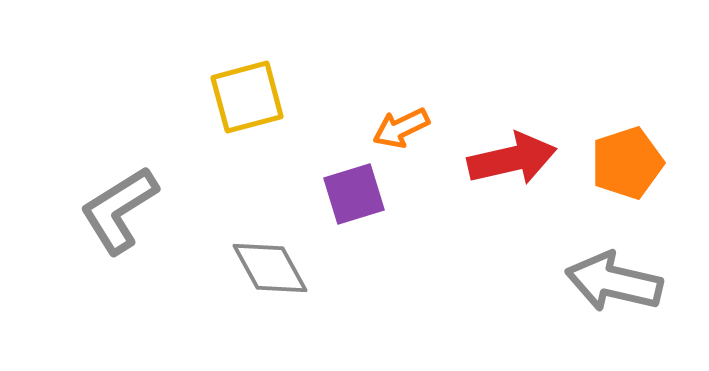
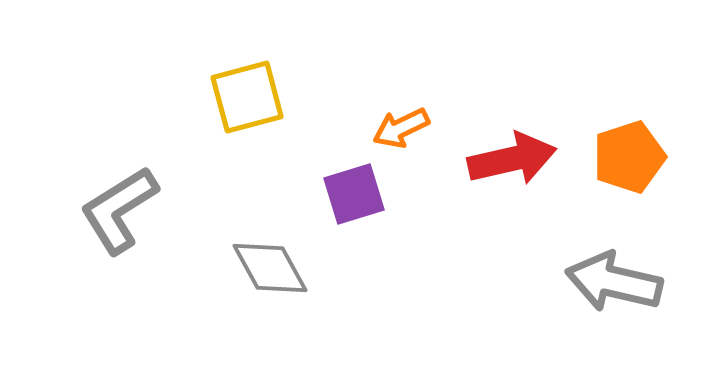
orange pentagon: moved 2 px right, 6 px up
